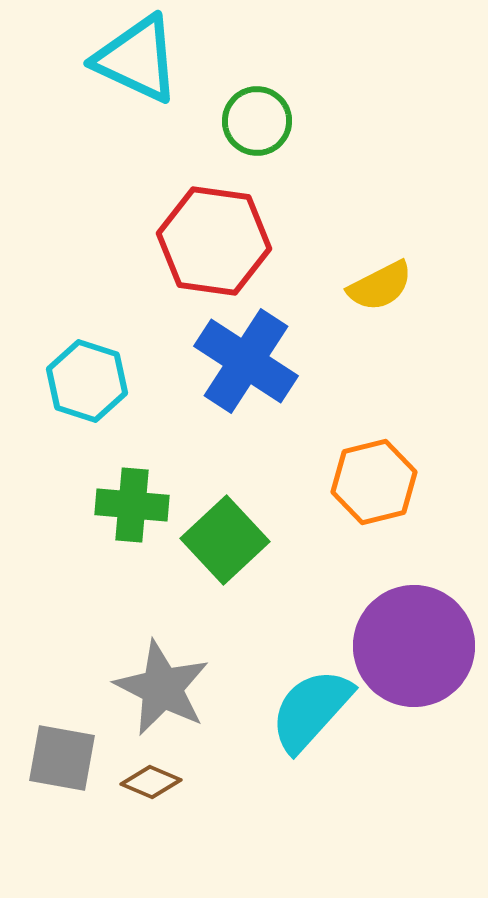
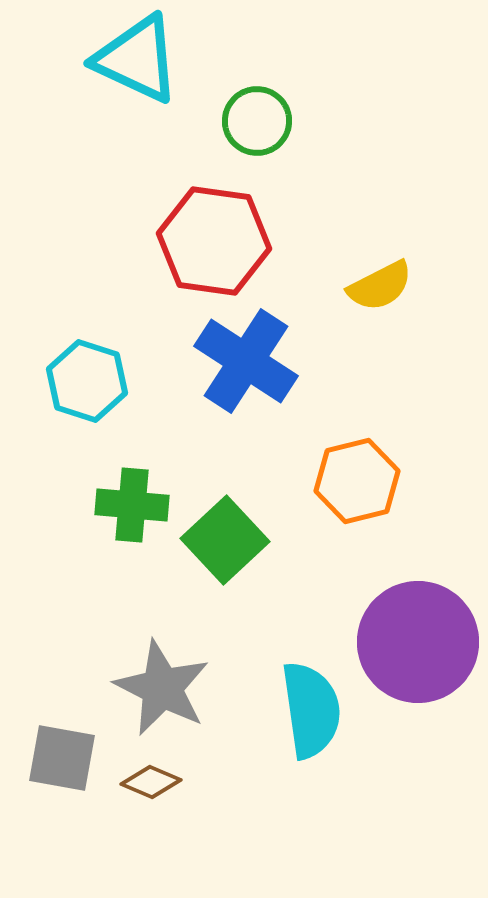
orange hexagon: moved 17 px left, 1 px up
purple circle: moved 4 px right, 4 px up
cyan semicircle: rotated 130 degrees clockwise
